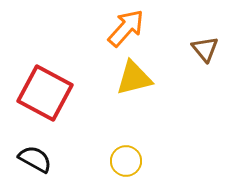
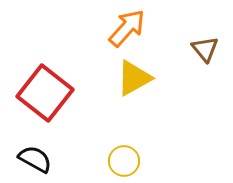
orange arrow: moved 1 px right
yellow triangle: rotated 15 degrees counterclockwise
red square: rotated 10 degrees clockwise
yellow circle: moved 2 px left
